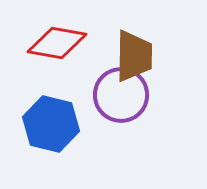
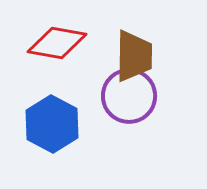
purple circle: moved 8 px right, 1 px down
blue hexagon: moved 1 px right; rotated 14 degrees clockwise
